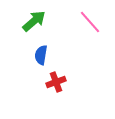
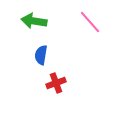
green arrow: rotated 130 degrees counterclockwise
red cross: moved 1 px down
